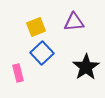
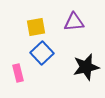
yellow square: rotated 12 degrees clockwise
black star: rotated 20 degrees clockwise
